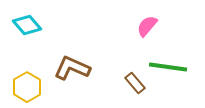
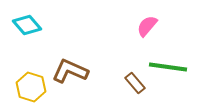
brown L-shape: moved 2 px left, 3 px down
yellow hexagon: moved 4 px right; rotated 12 degrees counterclockwise
